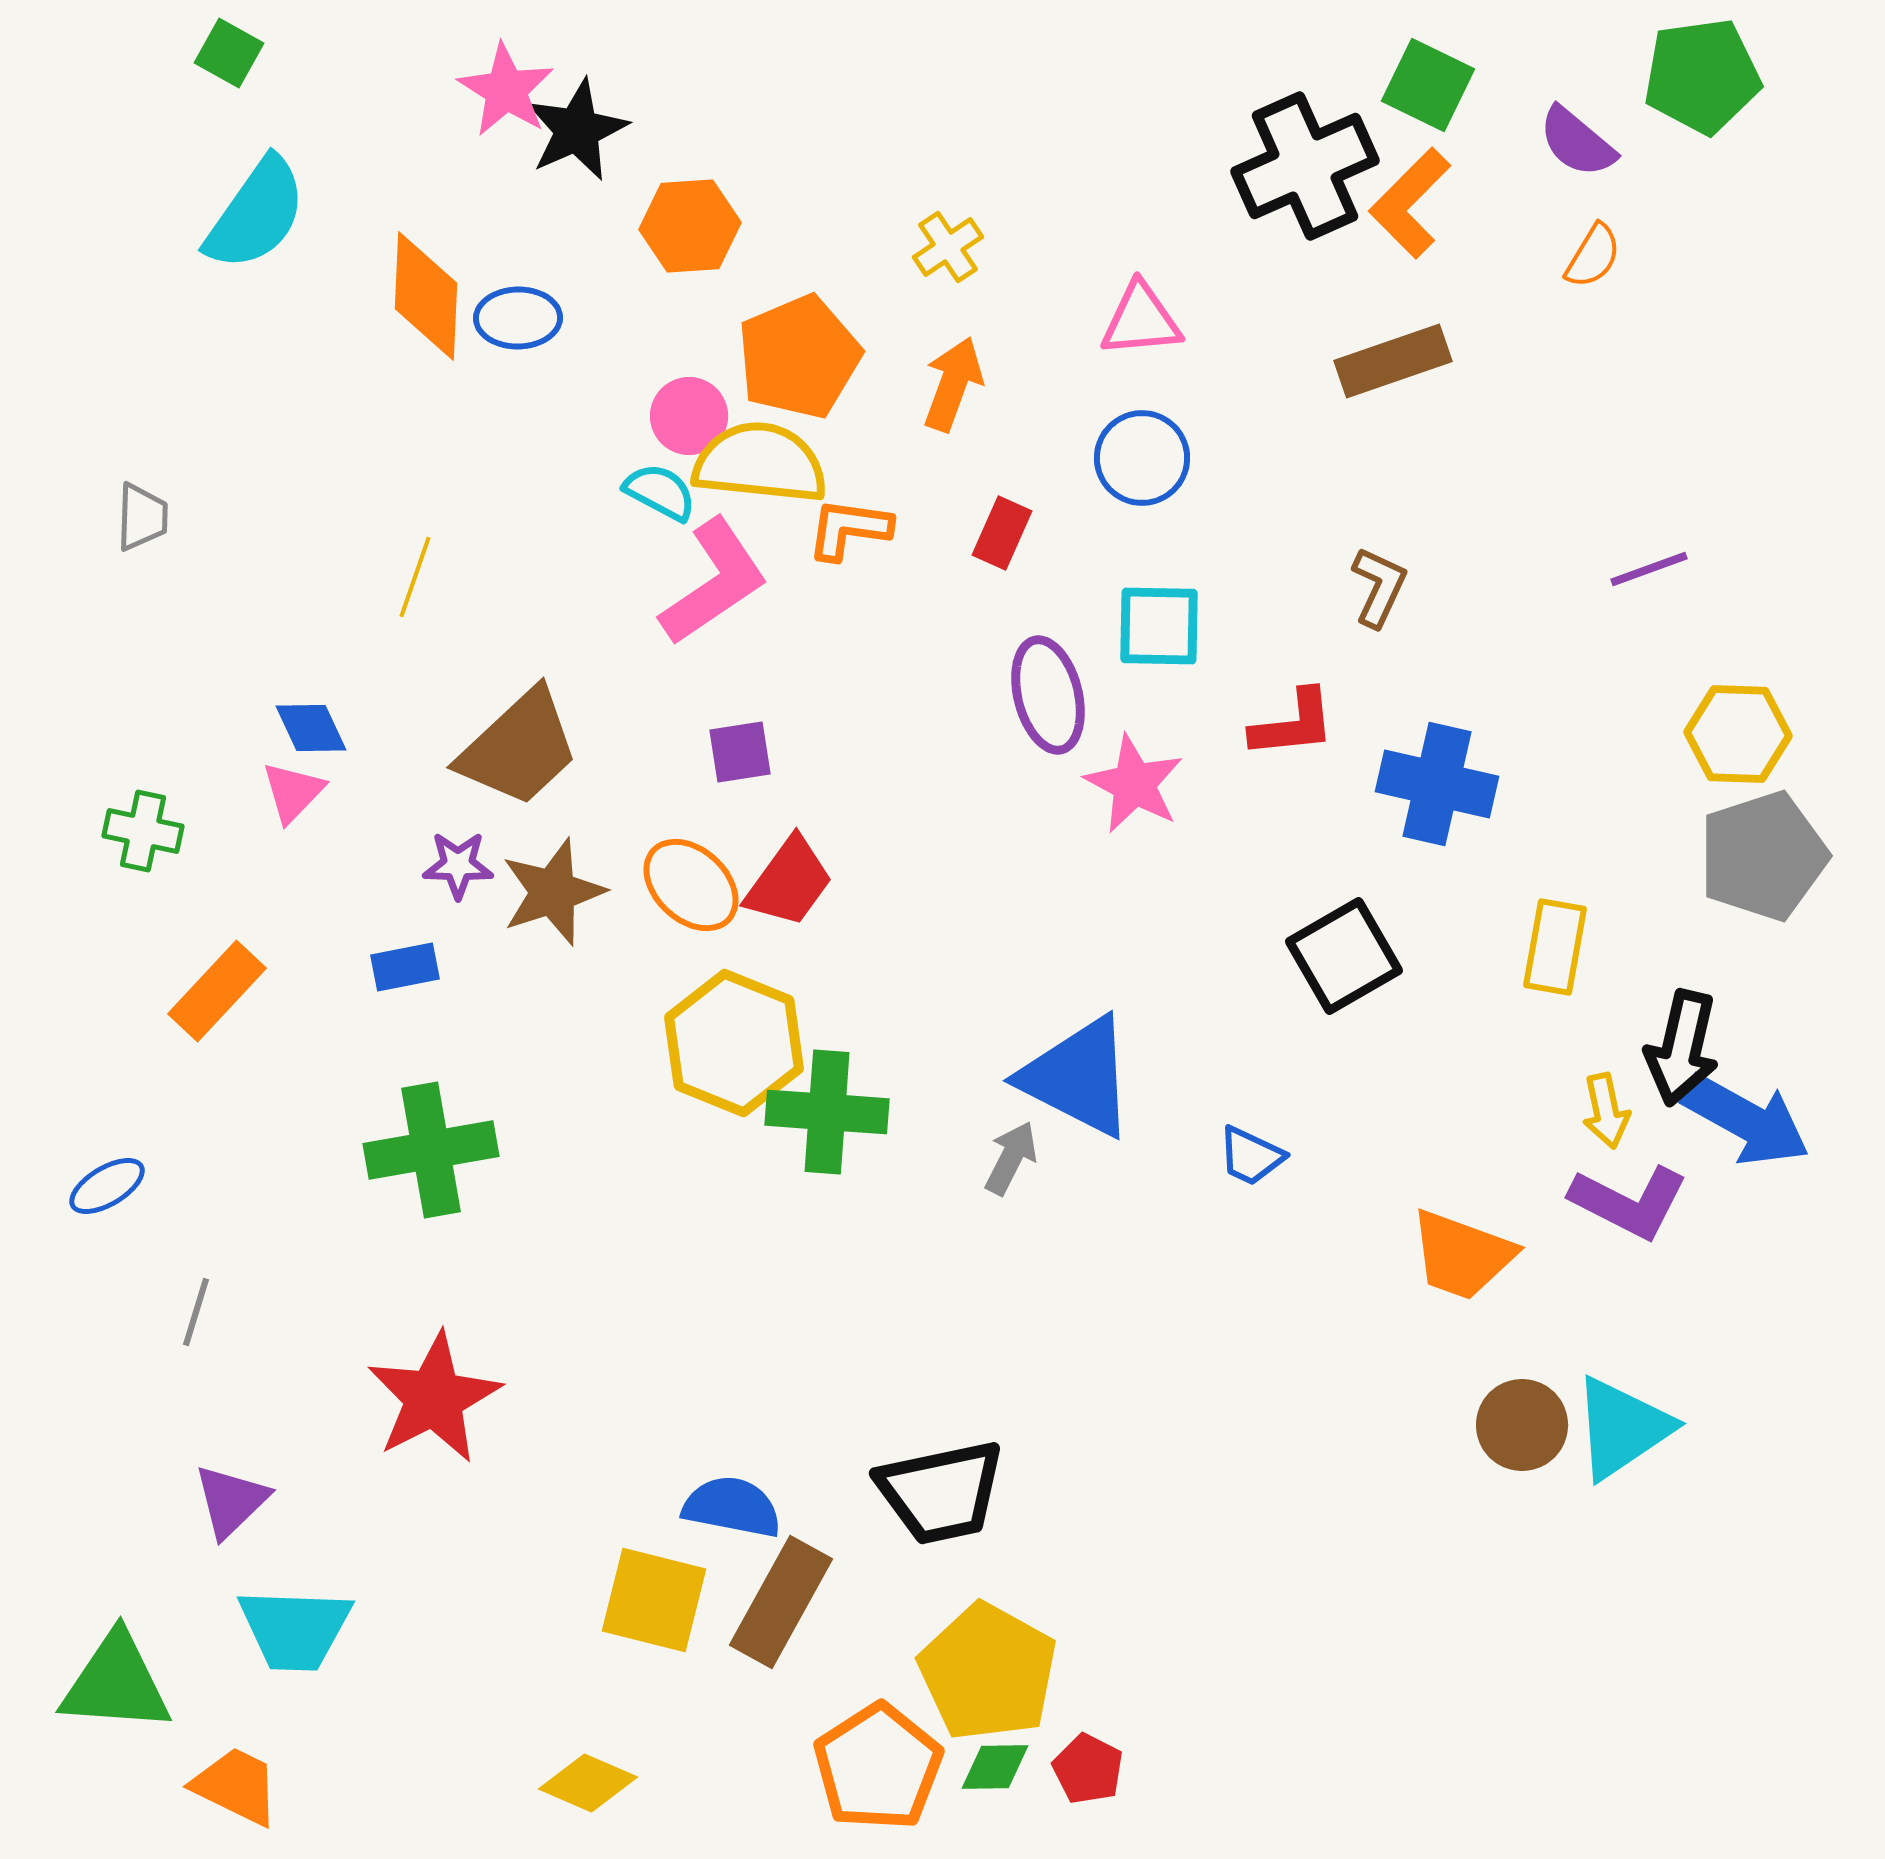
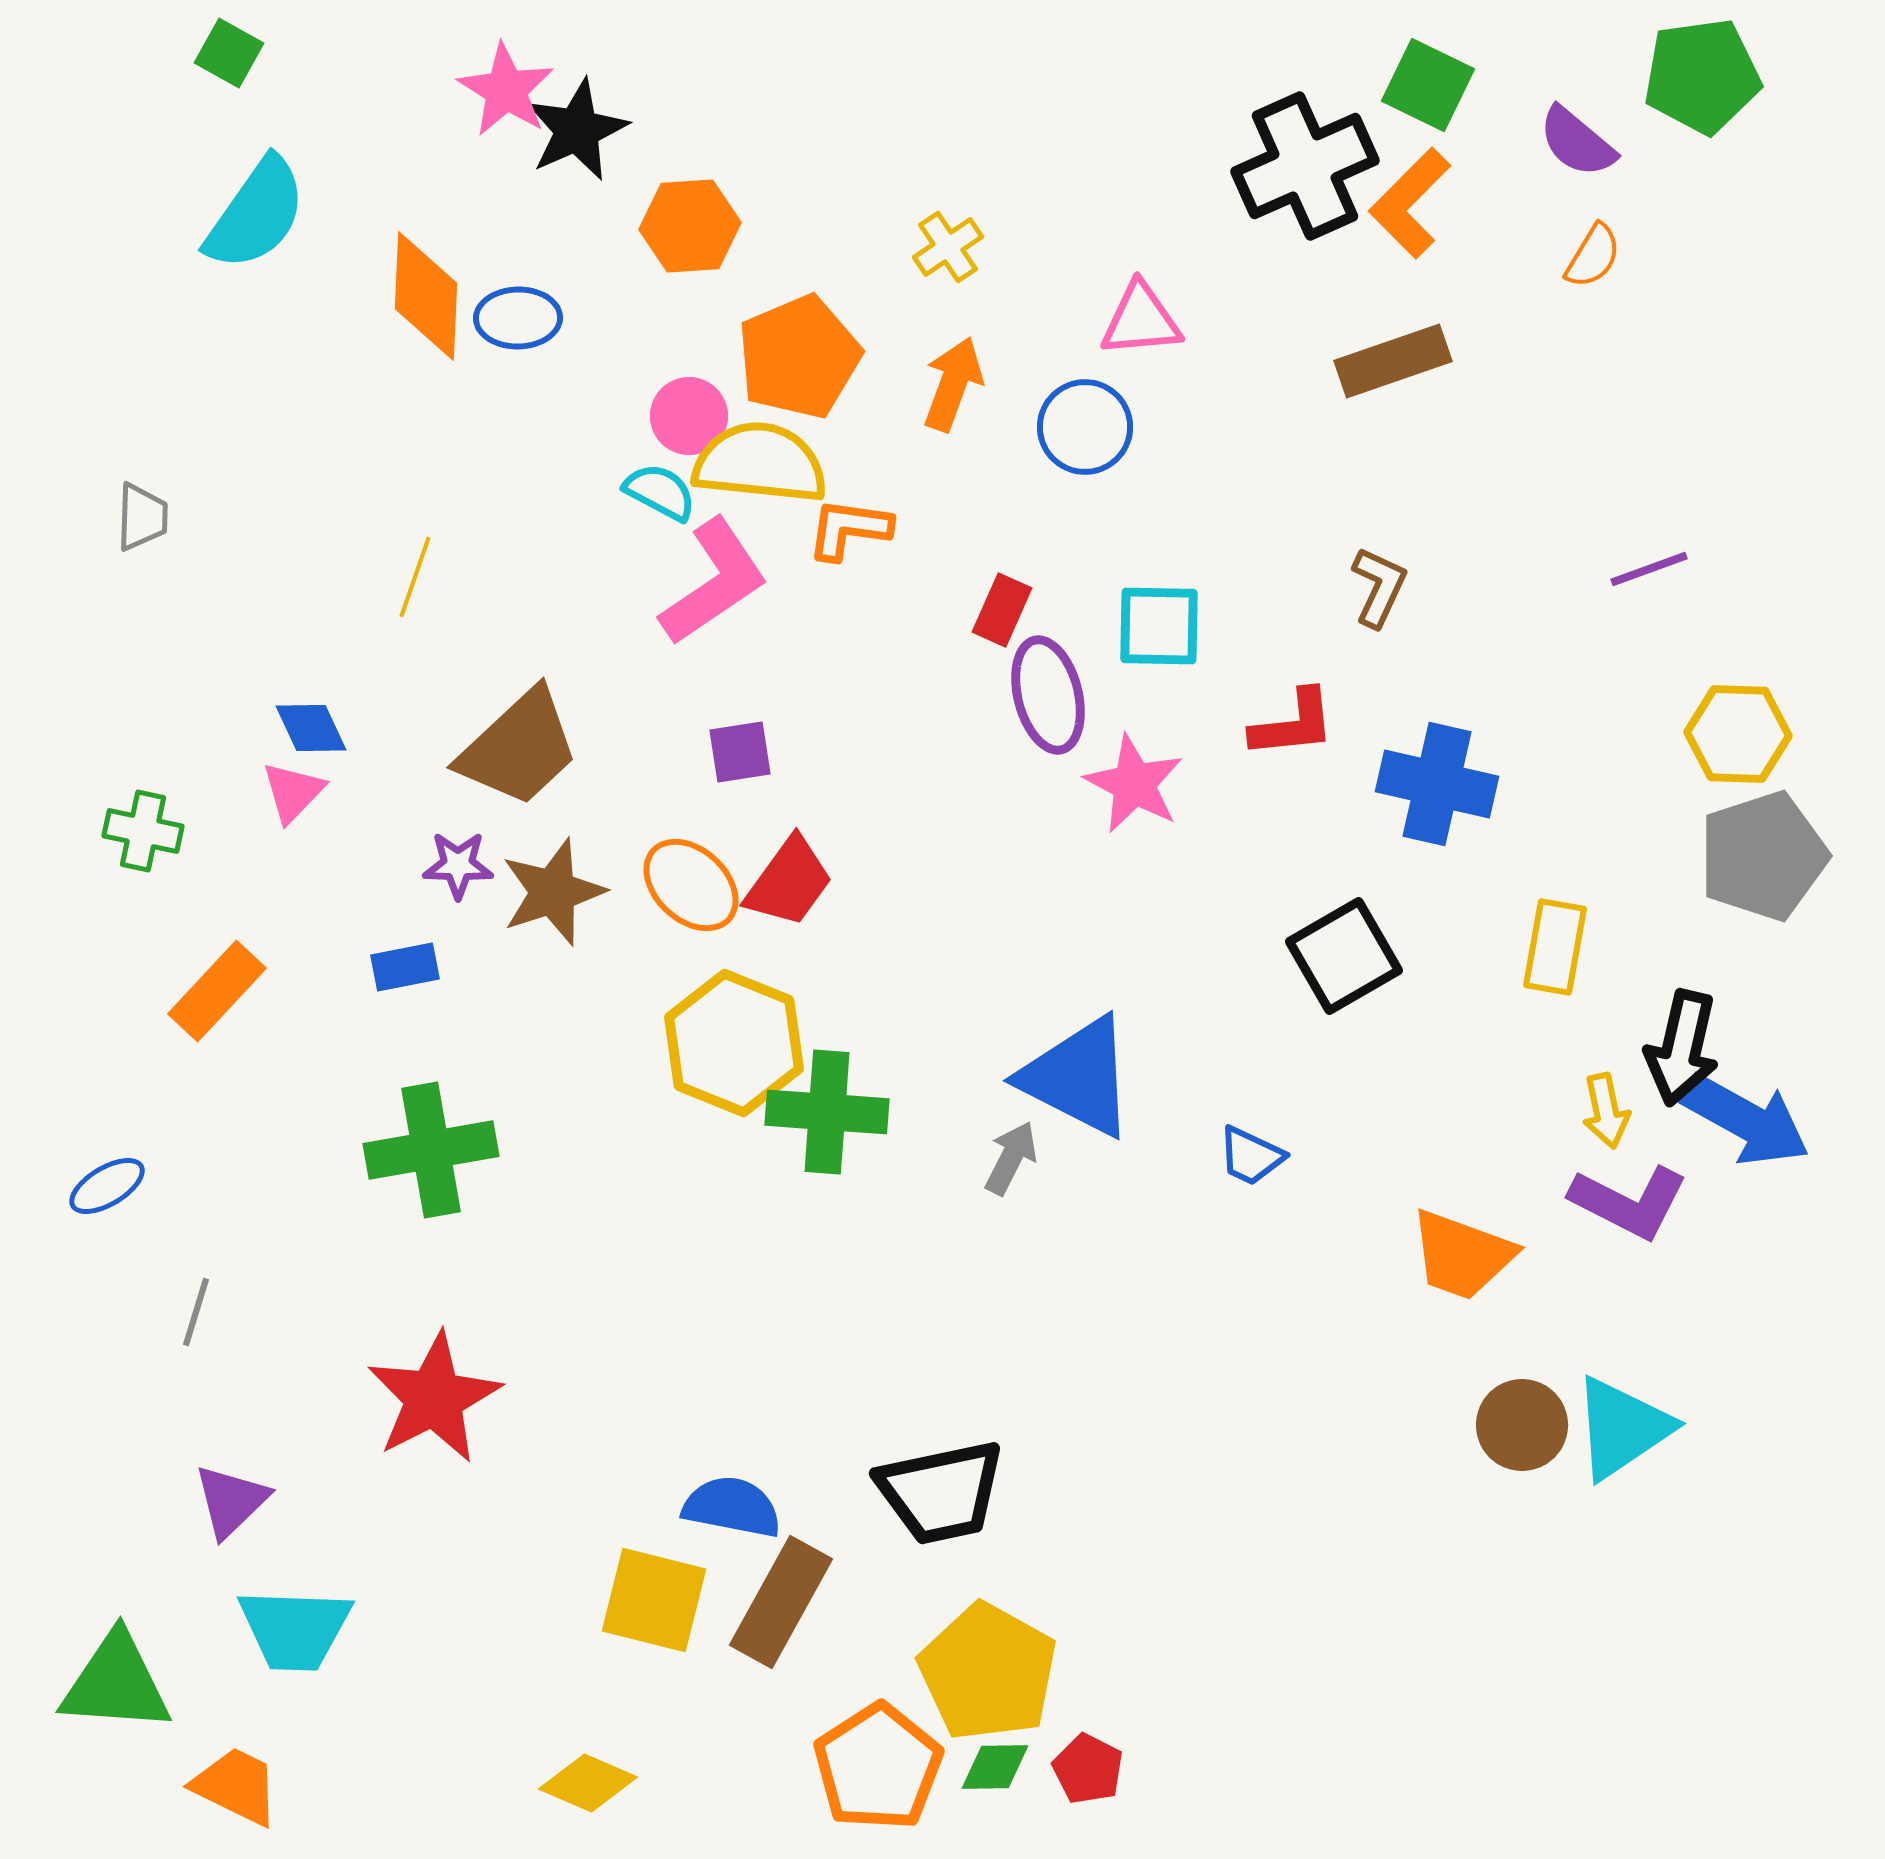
blue circle at (1142, 458): moved 57 px left, 31 px up
red rectangle at (1002, 533): moved 77 px down
